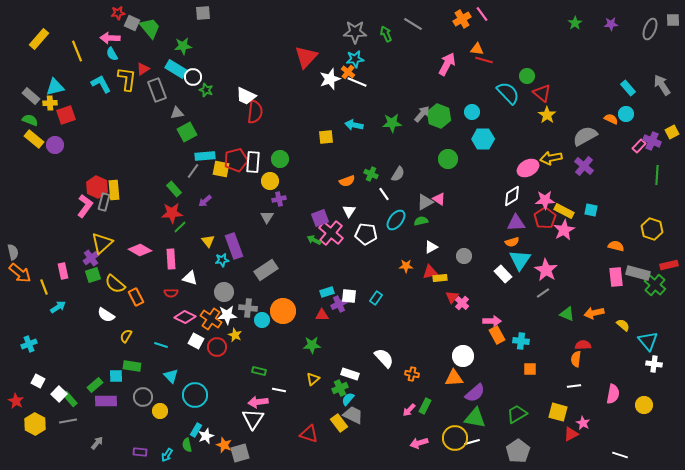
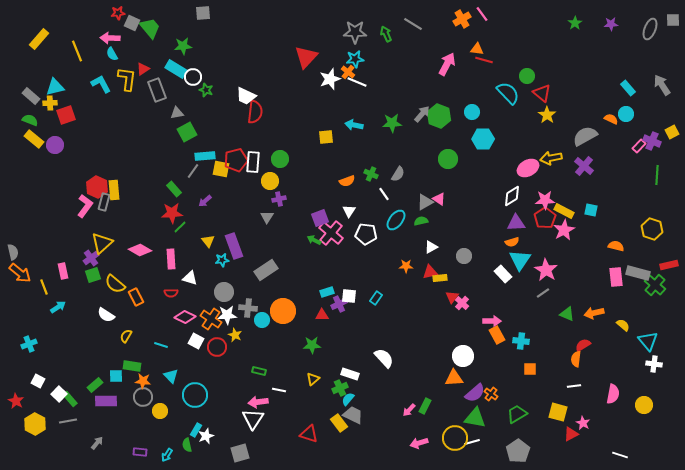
red semicircle at (583, 345): rotated 28 degrees counterclockwise
orange cross at (412, 374): moved 79 px right, 20 px down; rotated 24 degrees clockwise
orange star at (224, 445): moved 81 px left, 64 px up; rotated 14 degrees counterclockwise
